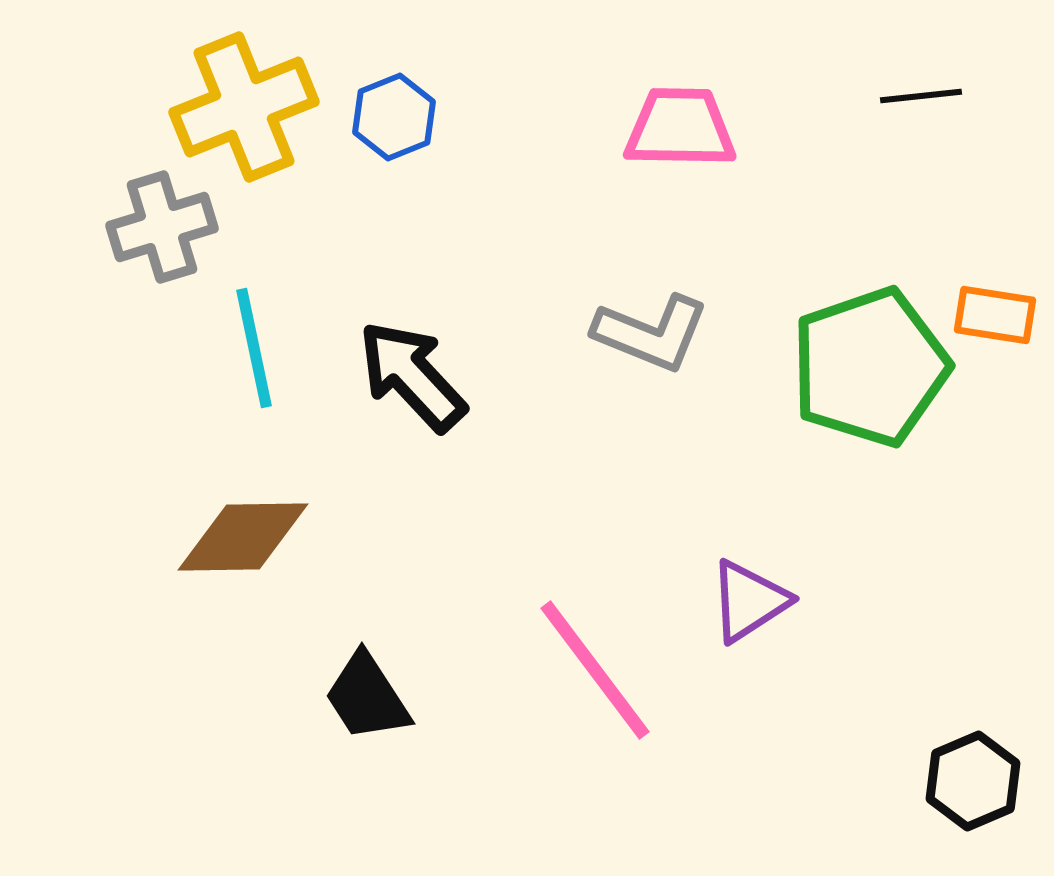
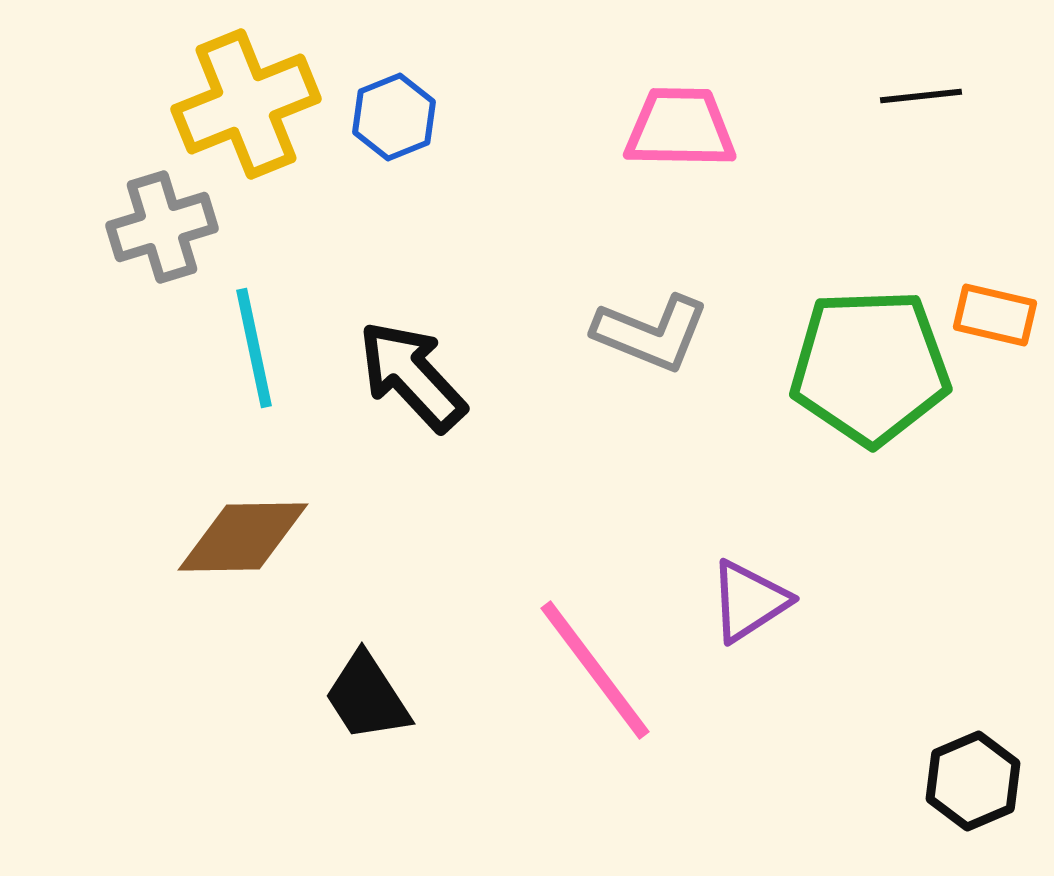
yellow cross: moved 2 px right, 3 px up
orange rectangle: rotated 4 degrees clockwise
green pentagon: rotated 17 degrees clockwise
